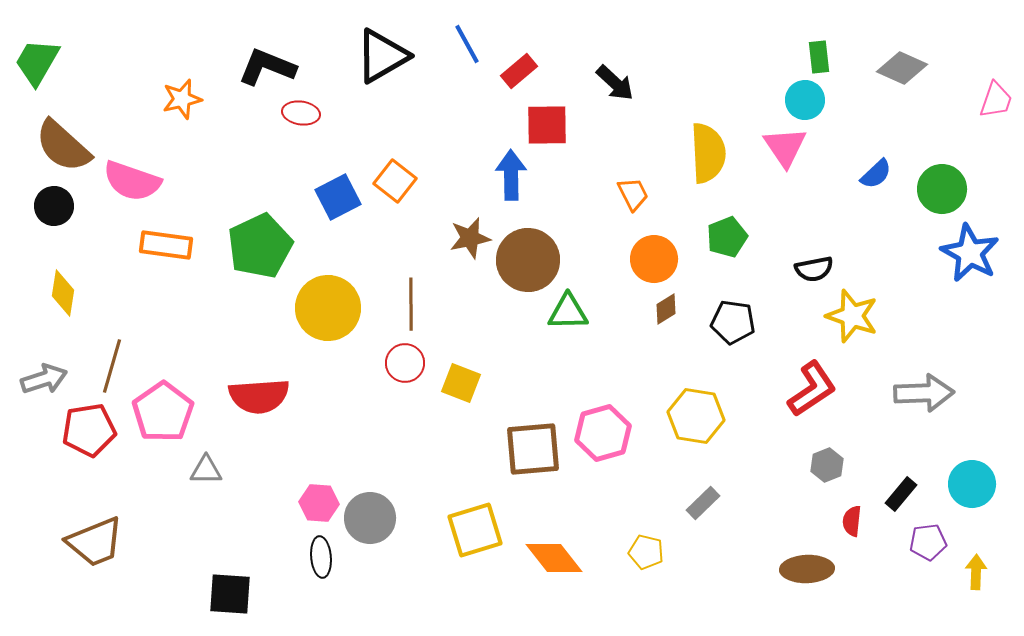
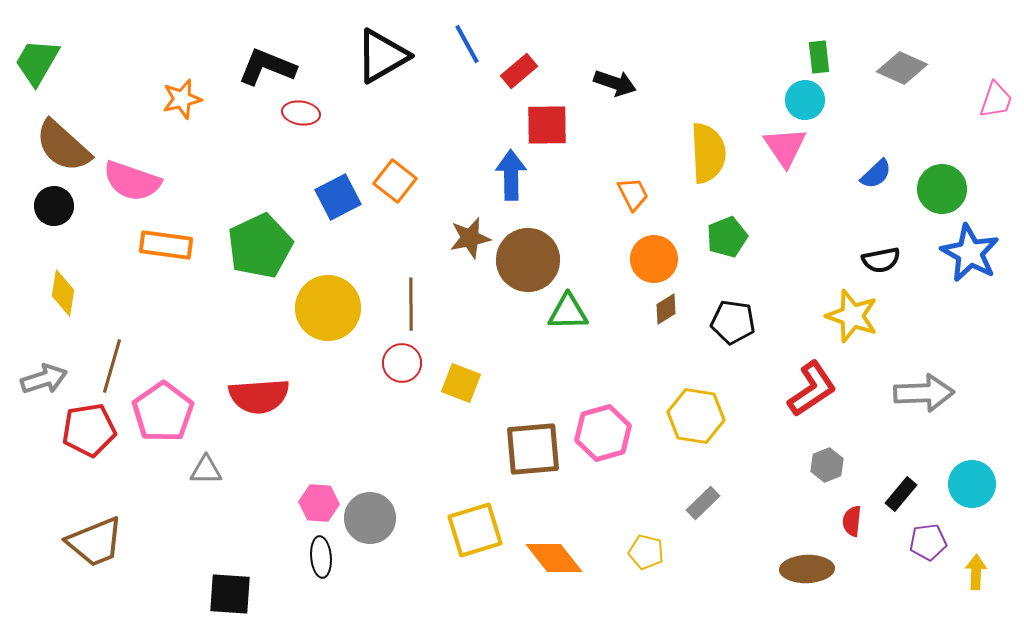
black arrow at (615, 83): rotated 24 degrees counterclockwise
black semicircle at (814, 269): moved 67 px right, 9 px up
red circle at (405, 363): moved 3 px left
